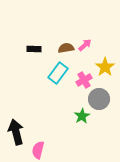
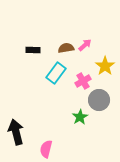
black rectangle: moved 1 px left, 1 px down
yellow star: moved 1 px up
cyan rectangle: moved 2 px left
pink cross: moved 1 px left, 1 px down
gray circle: moved 1 px down
green star: moved 2 px left, 1 px down
pink semicircle: moved 8 px right, 1 px up
